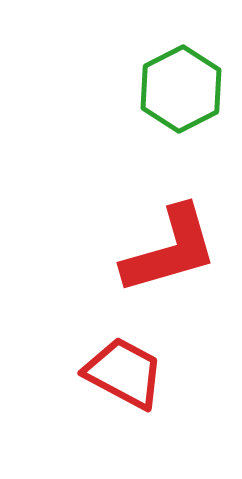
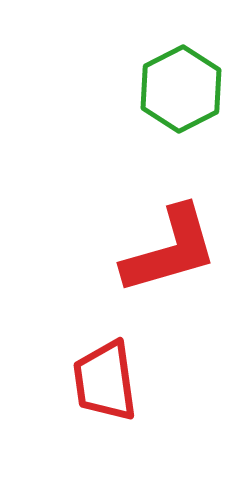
red trapezoid: moved 19 px left, 8 px down; rotated 126 degrees counterclockwise
